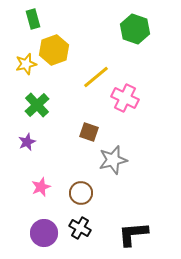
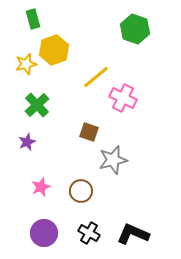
pink cross: moved 2 px left
brown circle: moved 2 px up
black cross: moved 9 px right, 5 px down
black L-shape: rotated 28 degrees clockwise
